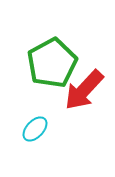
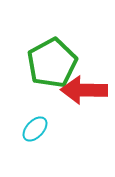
red arrow: rotated 48 degrees clockwise
